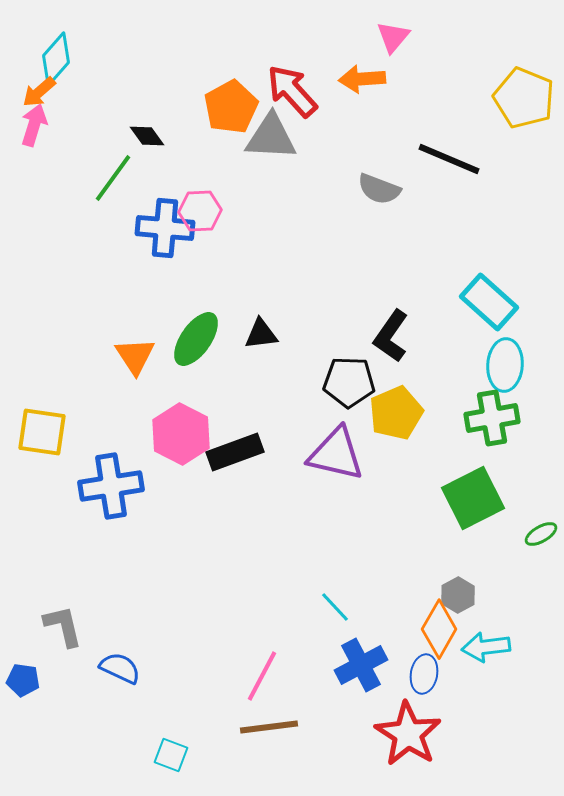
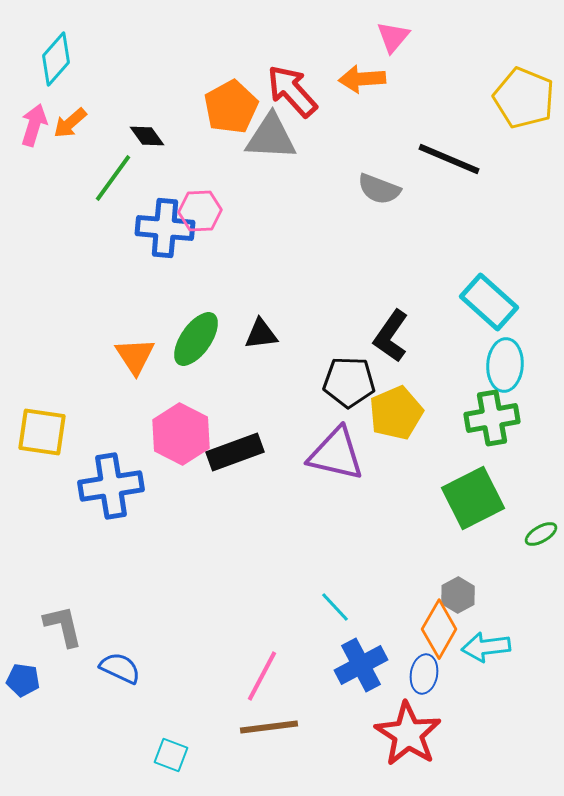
orange arrow at (39, 92): moved 31 px right, 31 px down
